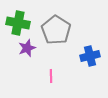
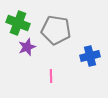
green cross: rotated 10 degrees clockwise
gray pentagon: rotated 24 degrees counterclockwise
purple star: moved 1 px up
